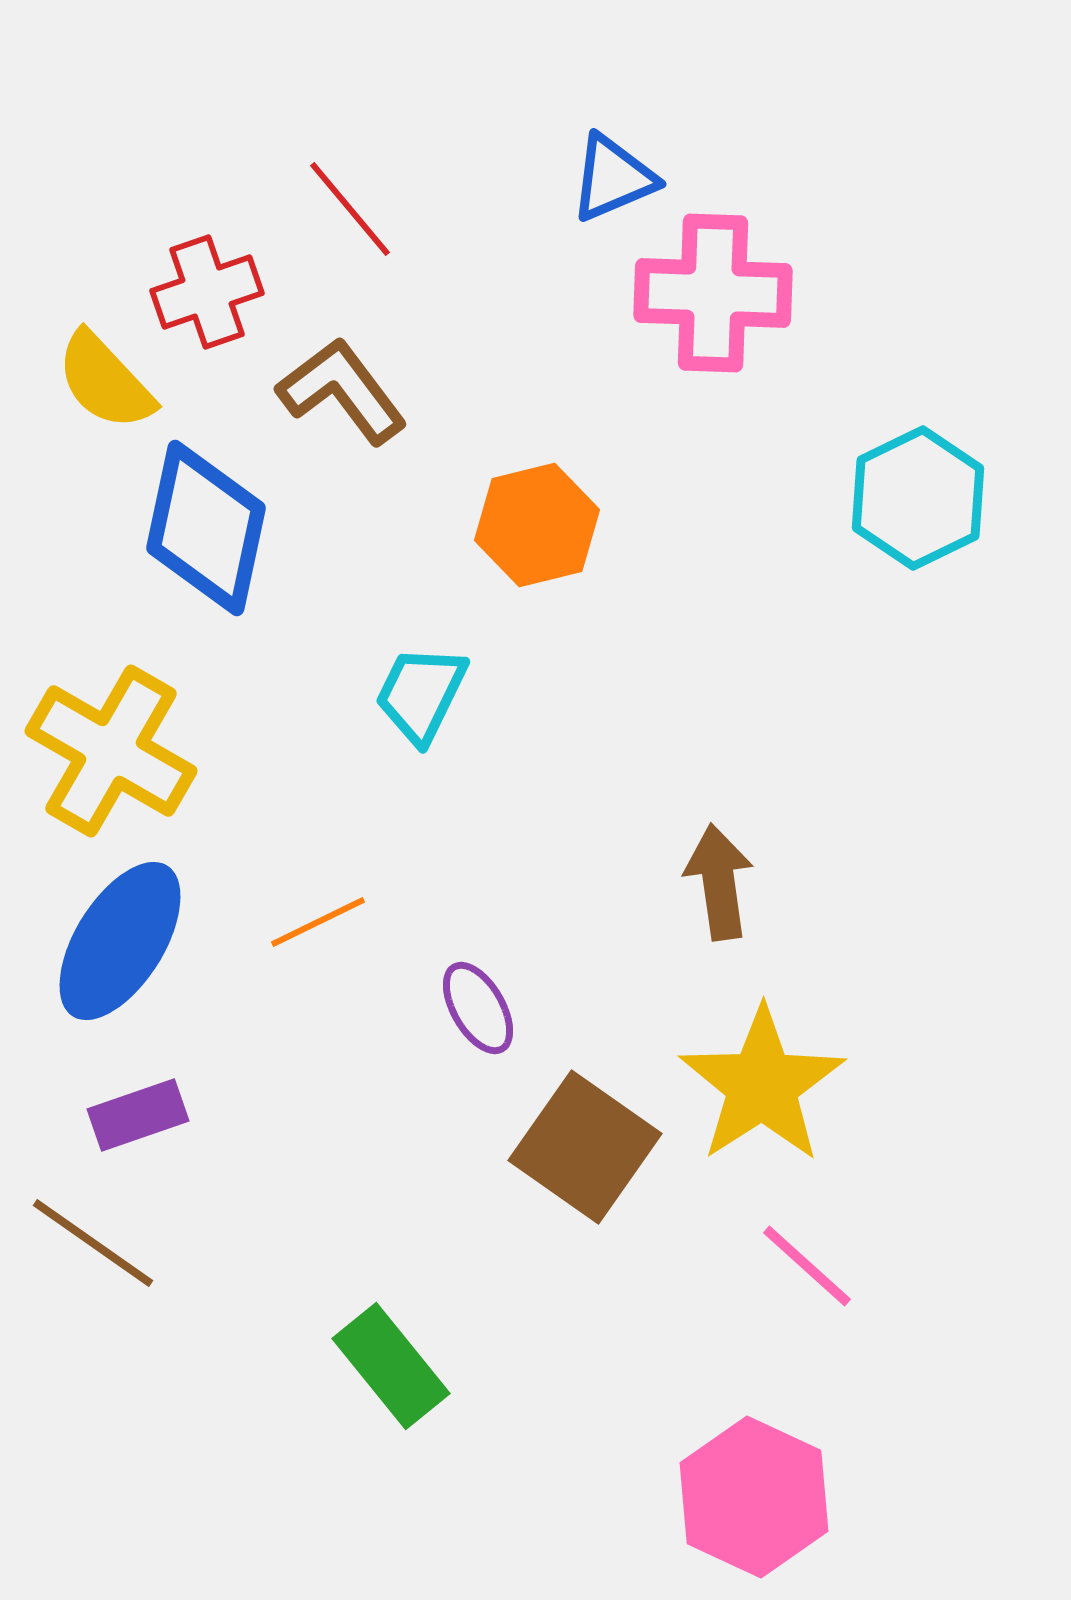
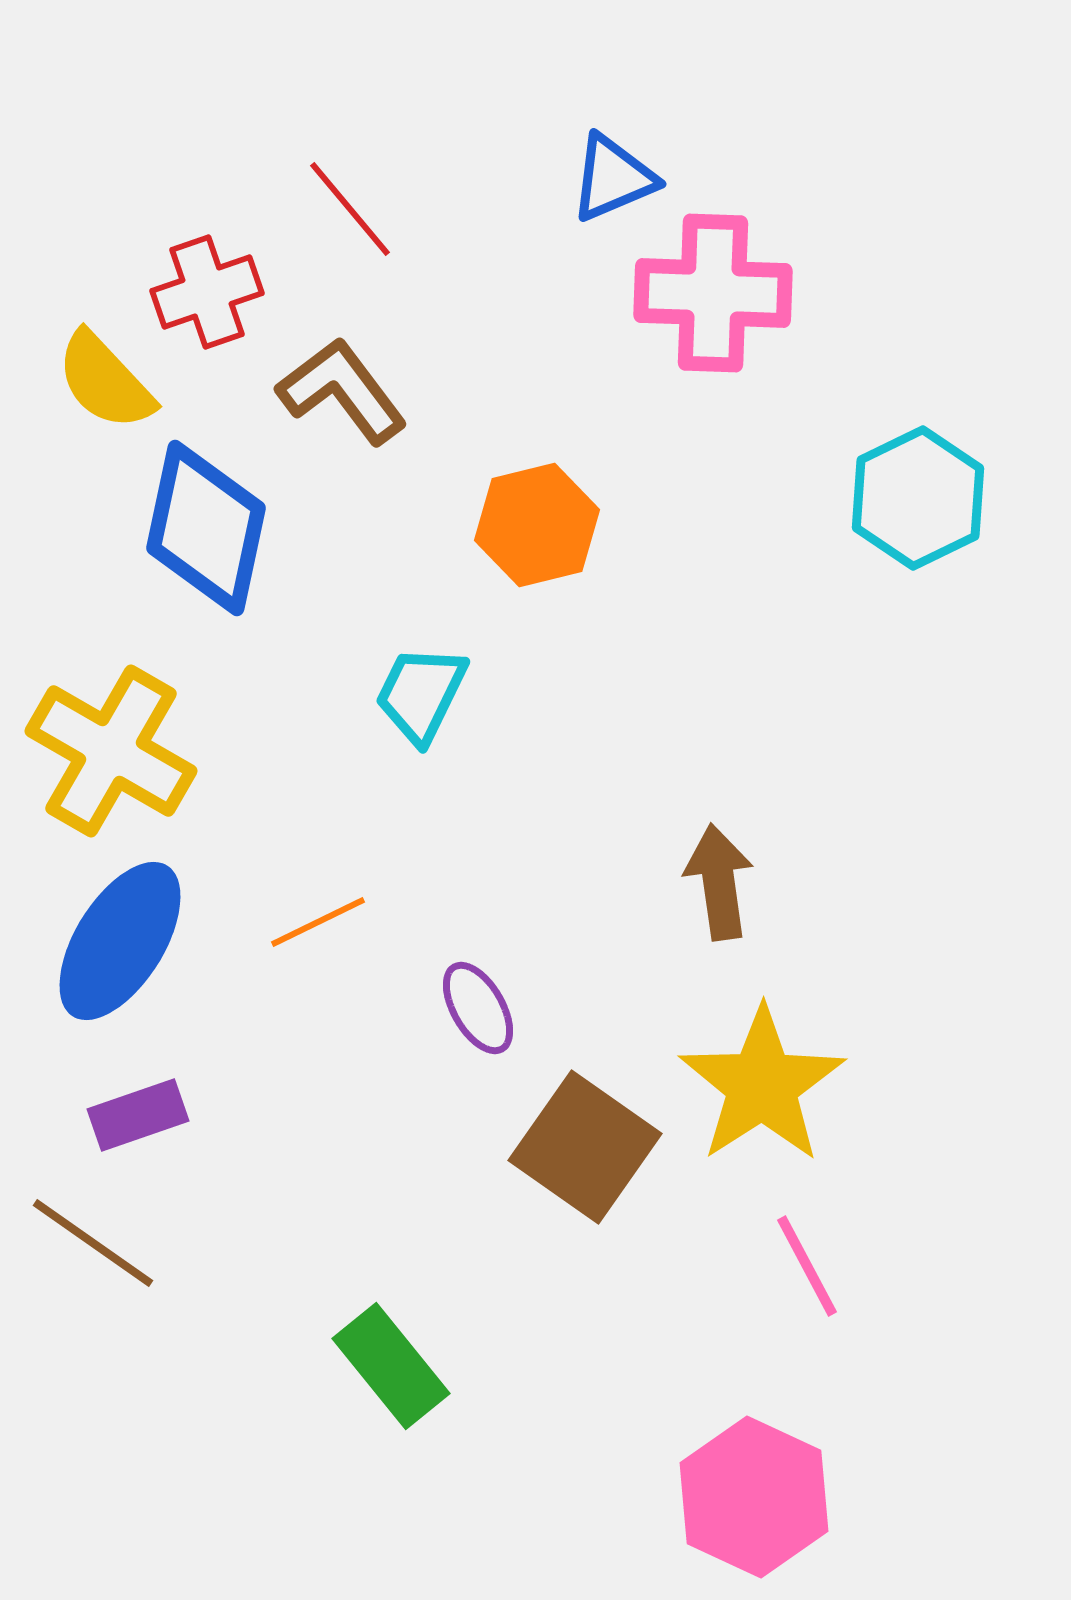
pink line: rotated 20 degrees clockwise
